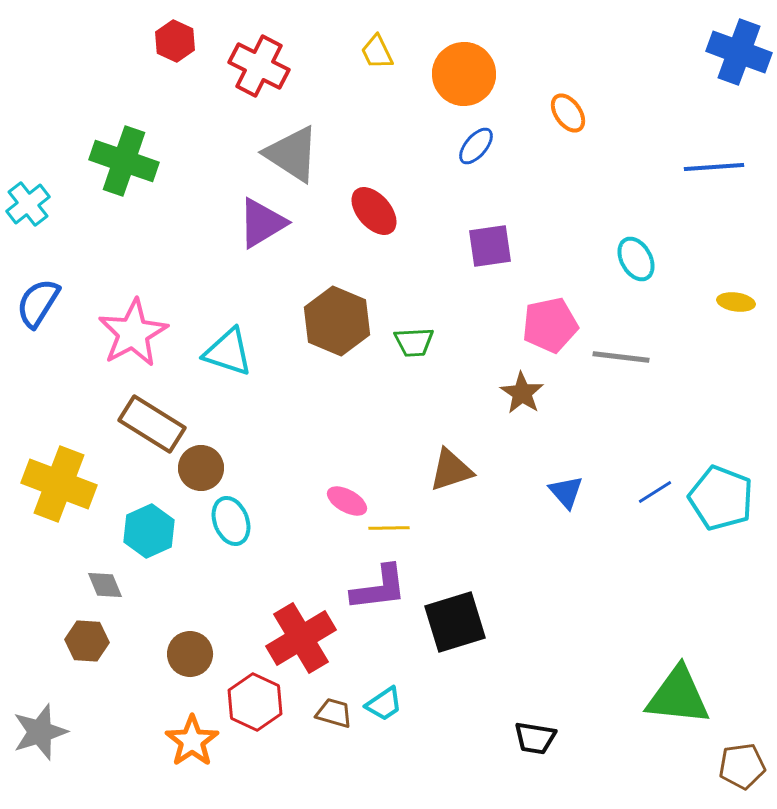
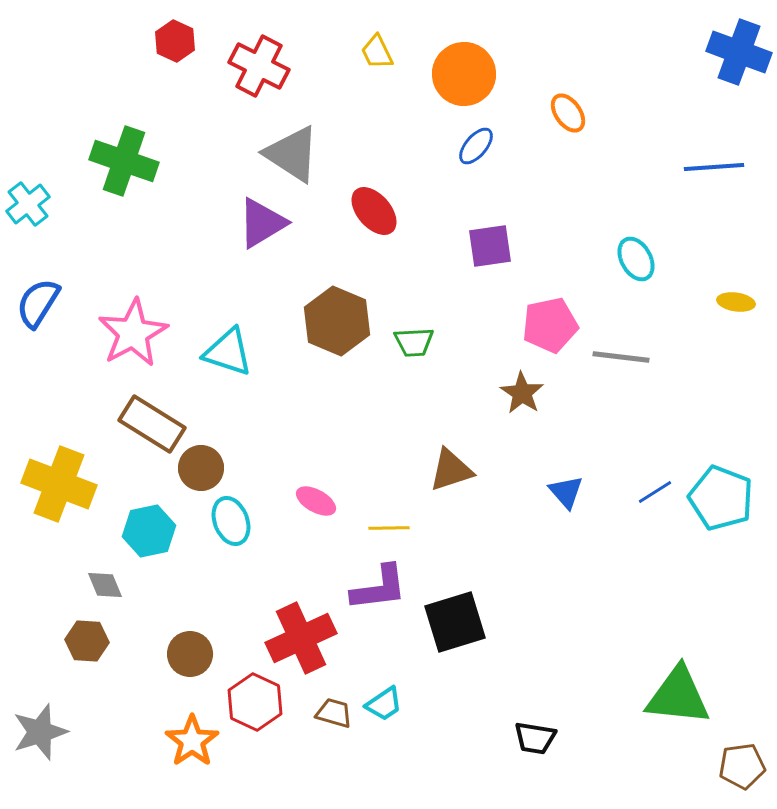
pink ellipse at (347, 501): moved 31 px left
cyan hexagon at (149, 531): rotated 12 degrees clockwise
red cross at (301, 638): rotated 6 degrees clockwise
